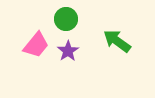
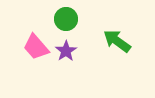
pink trapezoid: moved 2 px down; rotated 100 degrees clockwise
purple star: moved 2 px left
